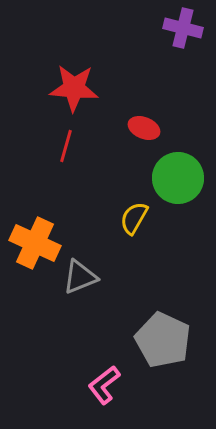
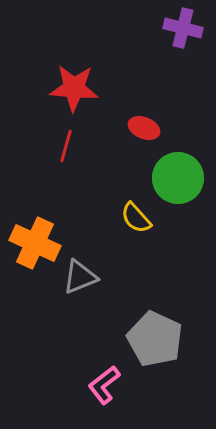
yellow semicircle: moved 2 px right; rotated 72 degrees counterclockwise
gray pentagon: moved 8 px left, 1 px up
